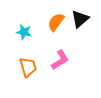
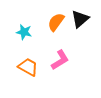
orange trapezoid: rotated 45 degrees counterclockwise
